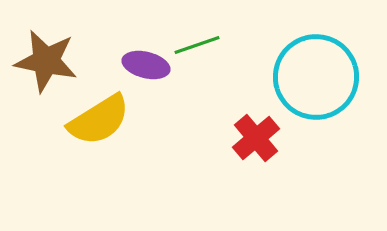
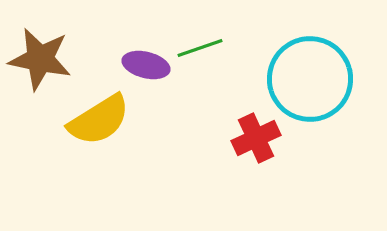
green line: moved 3 px right, 3 px down
brown star: moved 6 px left, 2 px up
cyan circle: moved 6 px left, 2 px down
red cross: rotated 15 degrees clockwise
